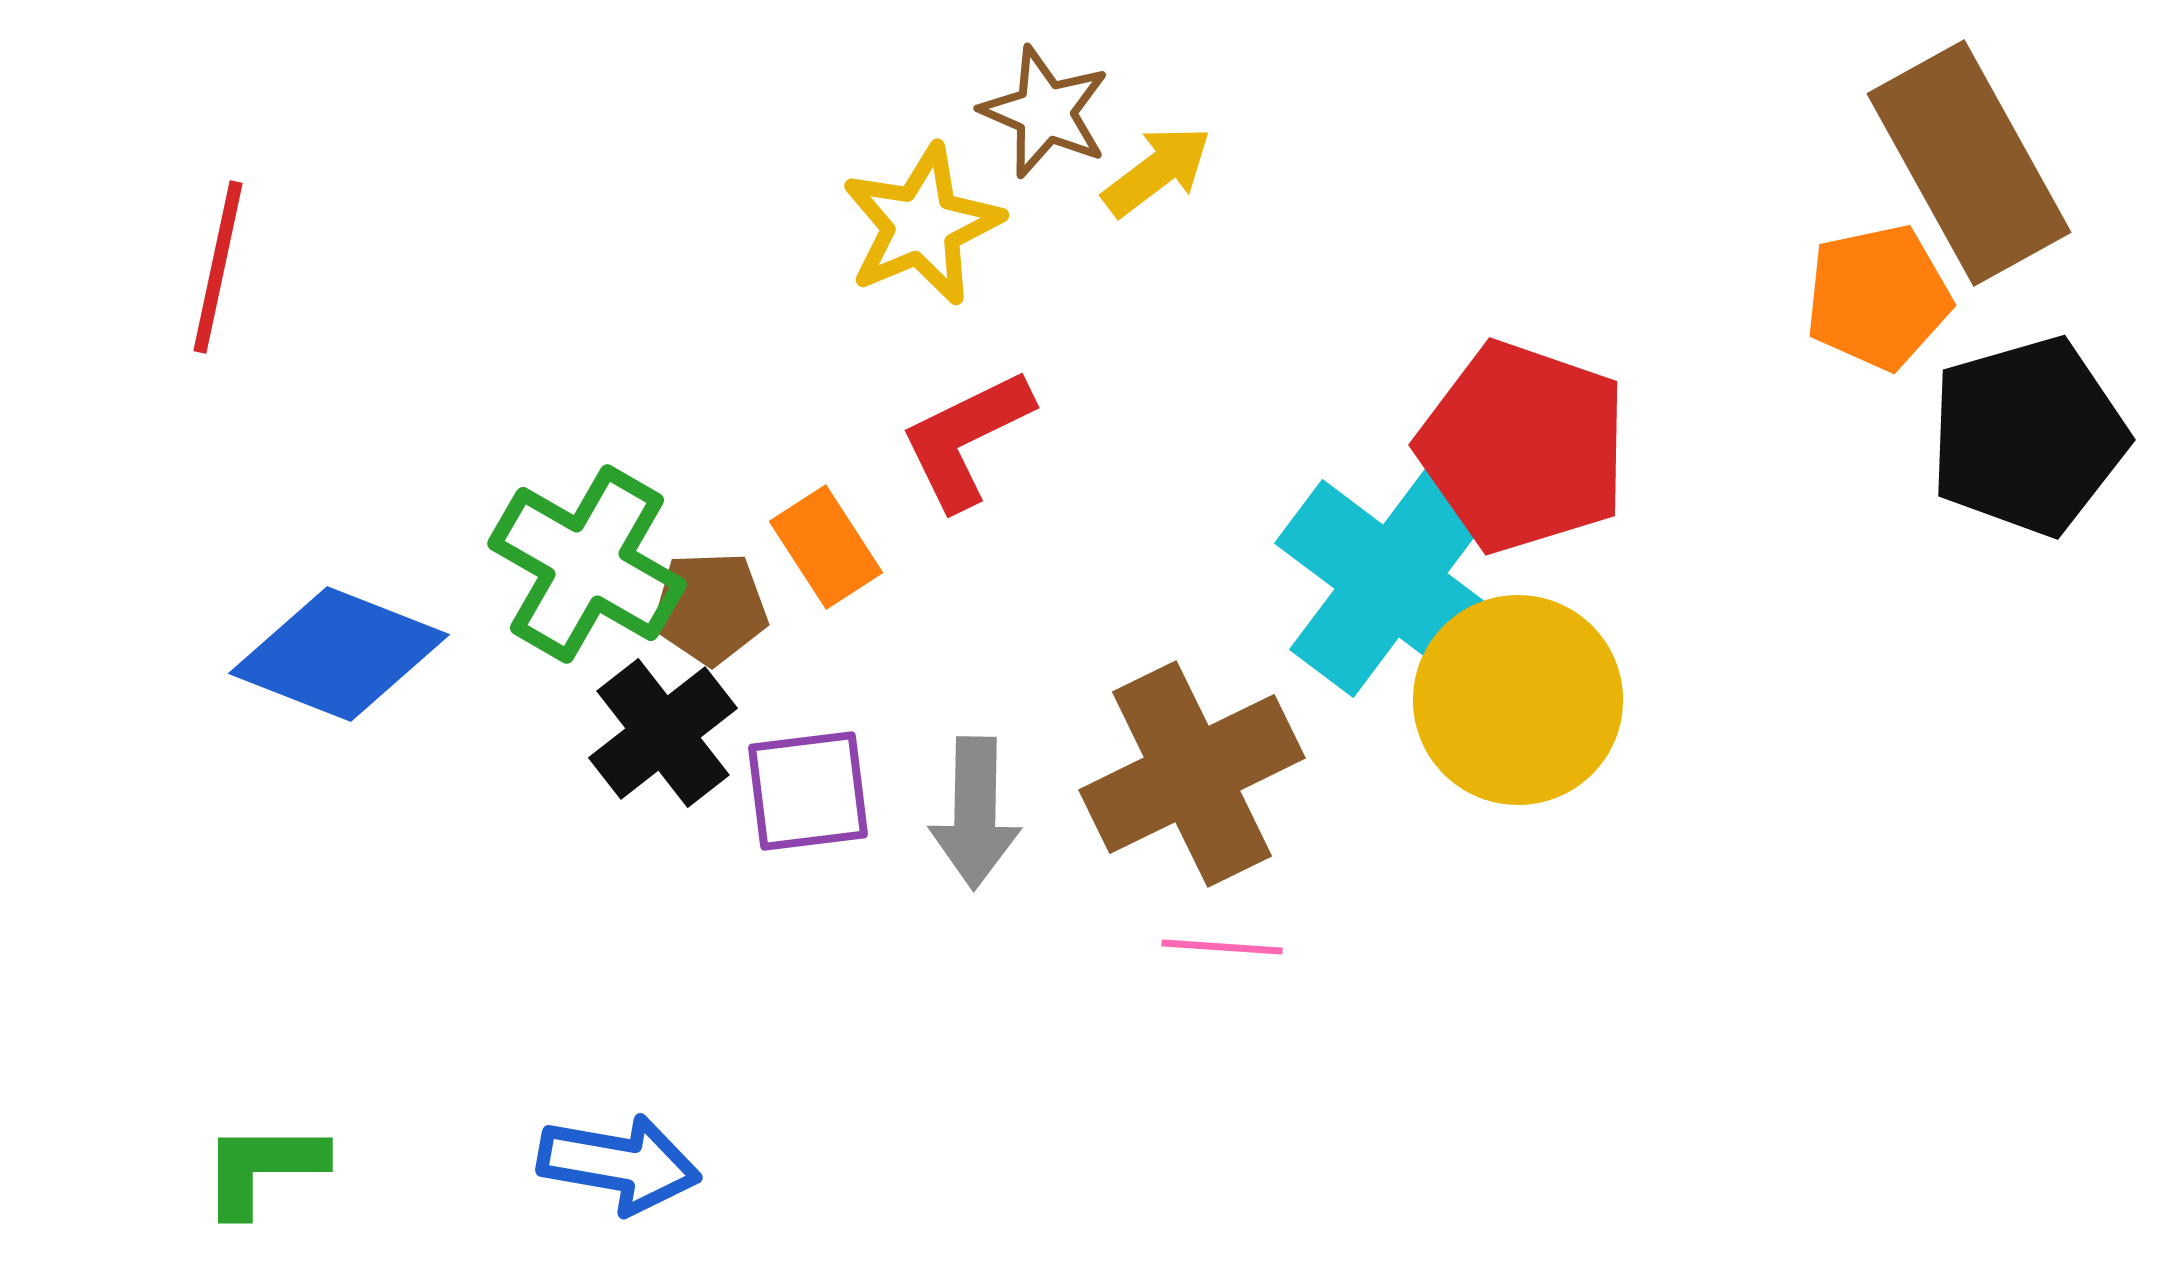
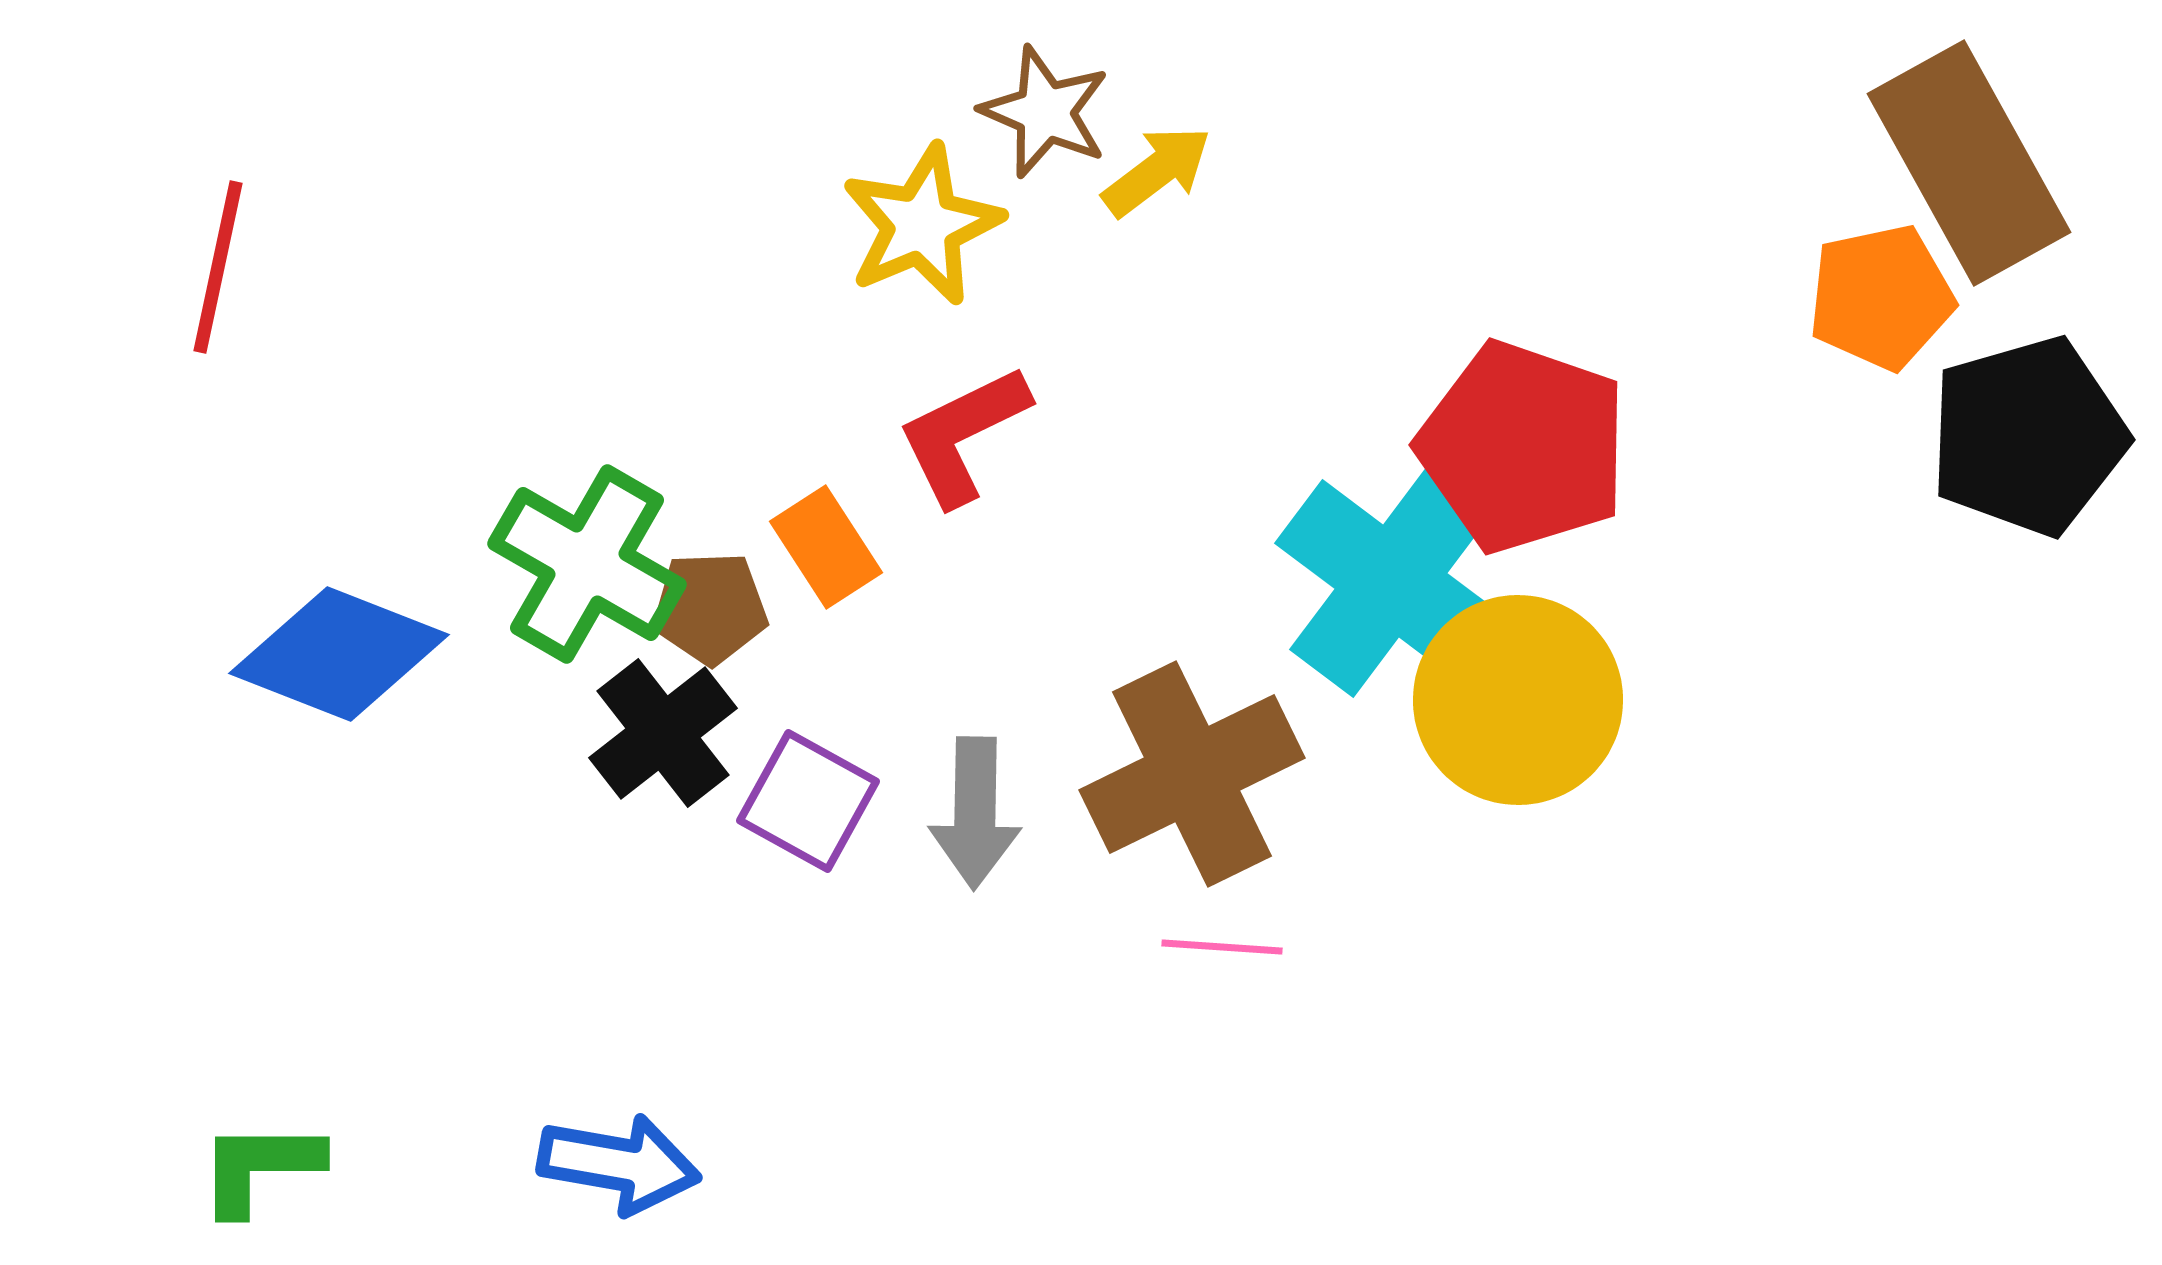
orange pentagon: moved 3 px right
red L-shape: moved 3 px left, 4 px up
purple square: moved 10 px down; rotated 36 degrees clockwise
green L-shape: moved 3 px left, 1 px up
